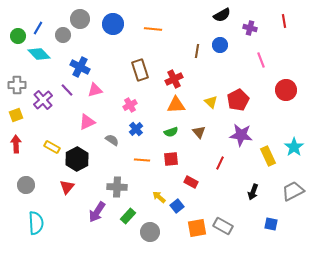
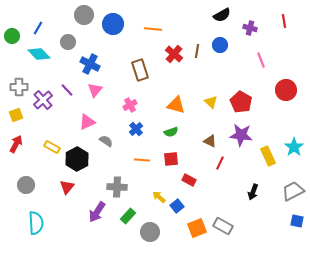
gray circle at (80, 19): moved 4 px right, 4 px up
gray circle at (63, 35): moved 5 px right, 7 px down
green circle at (18, 36): moved 6 px left
blue cross at (80, 67): moved 10 px right, 3 px up
red cross at (174, 79): moved 25 px up; rotated 24 degrees counterclockwise
gray cross at (17, 85): moved 2 px right, 2 px down
pink triangle at (95, 90): rotated 35 degrees counterclockwise
red pentagon at (238, 100): moved 3 px right, 2 px down; rotated 15 degrees counterclockwise
orange triangle at (176, 105): rotated 18 degrees clockwise
brown triangle at (199, 132): moved 11 px right, 9 px down; rotated 24 degrees counterclockwise
gray semicircle at (112, 140): moved 6 px left, 1 px down
red arrow at (16, 144): rotated 30 degrees clockwise
red rectangle at (191, 182): moved 2 px left, 2 px up
blue square at (271, 224): moved 26 px right, 3 px up
orange square at (197, 228): rotated 12 degrees counterclockwise
